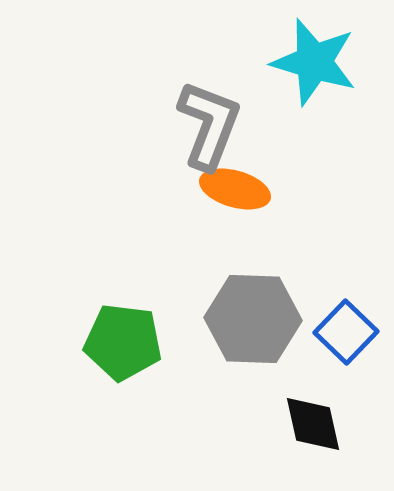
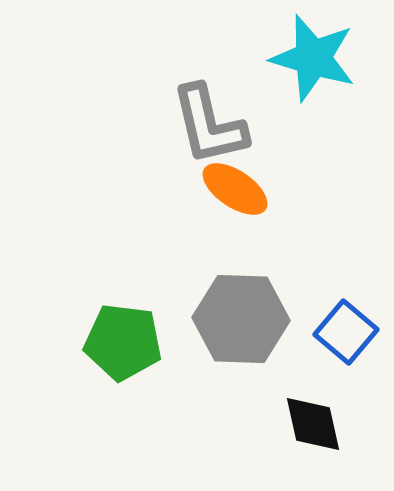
cyan star: moved 1 px left, 4 px up
gray L-shape: rotated 146 degrees clockwise
orange ellipse: rotated 18 degrees clockwise
gray hexagon: moved 12 px left
blue square: rotated 4 degrees counterclockwise
